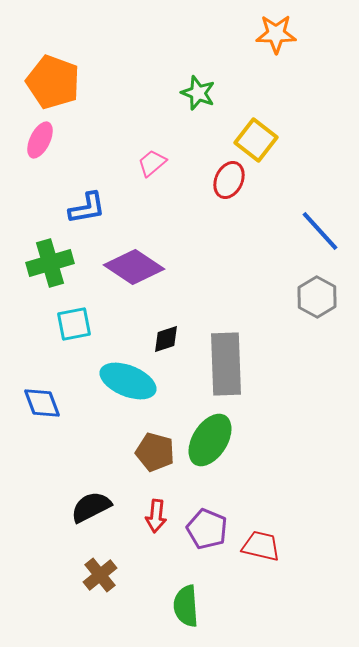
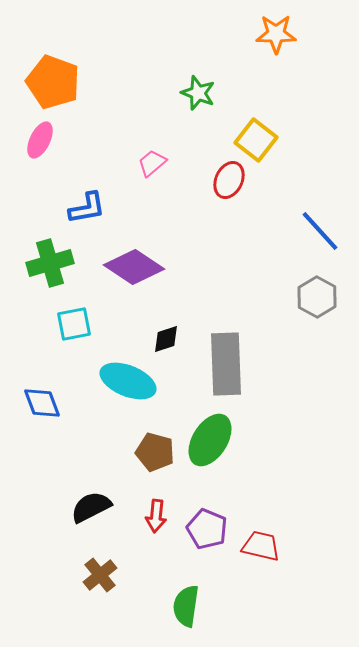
green semicircle: rotated 12 degrees clockwise
